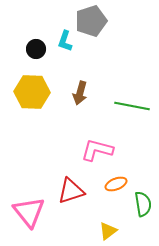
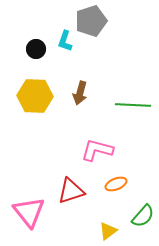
yellow hexagon: moved 3 px right, 4 px down
green line: moved 1 px right, 1 px up; rotated 8 degrees counterclockwise
green semicircle: moved 12 px down; rotated 50 degrees clockwise
